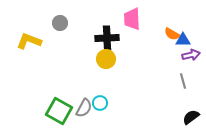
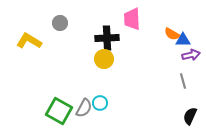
yellow L-shape: rotated 10 degrees clockwise
yellow circle: moved 2 px left
black semicircle: moved 1 px left, 1 px up; rotated 30 degrees counterclockwise
